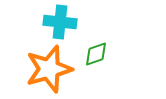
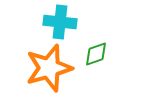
orange star: moved 1 px up
